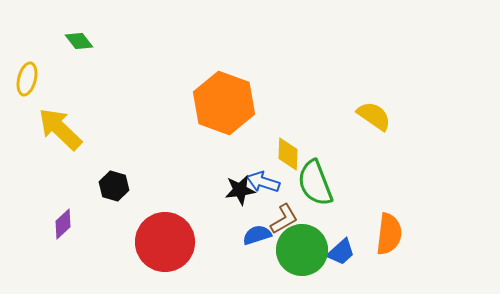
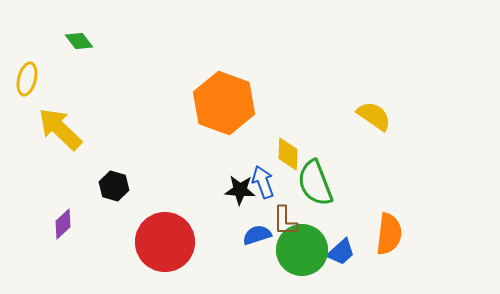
blue arrow: rotated 52 degrees clockwise
black star: rotated 12 degrees clockwise
brown L-shape: moved 1 px right, 2 px down; rotated 120 degrees clockwise
